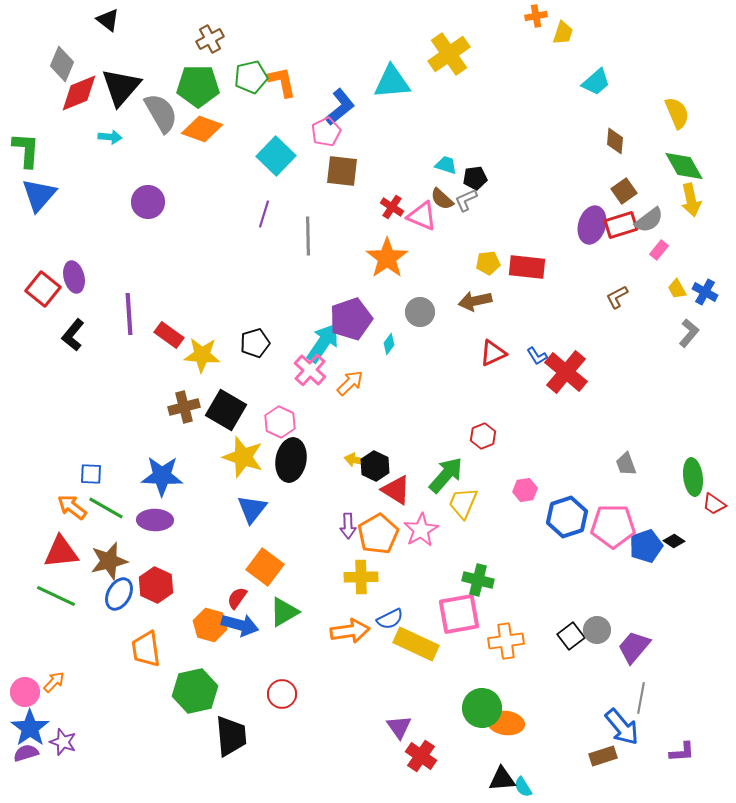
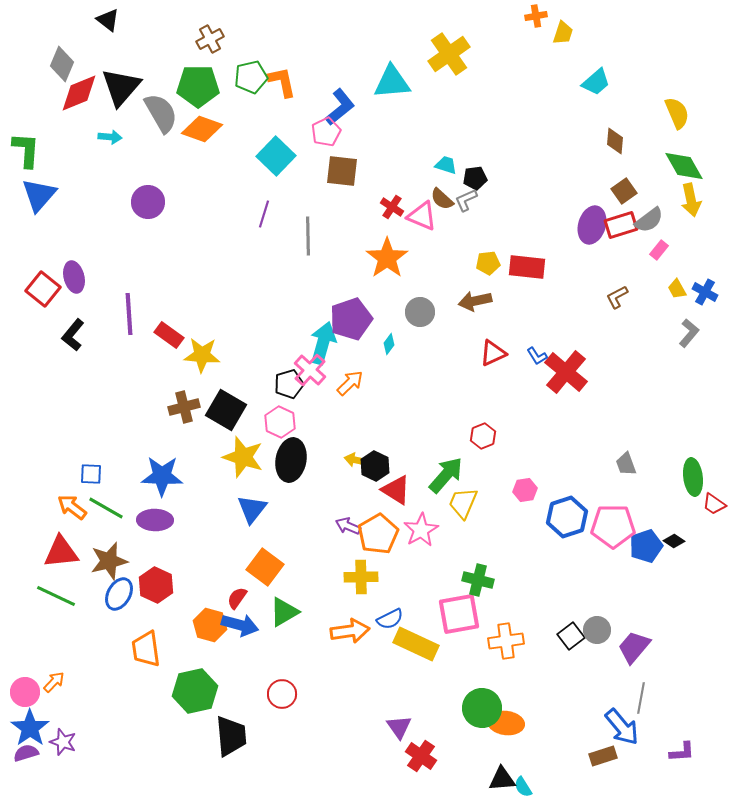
black pentagon at (255, 343): moved 34 px right, 41 px down
cyan arrow at (323, 343): rotated 18 degrees counterclockwise
purple arrow at (348, 526): rotated 115 degrees clockwise
